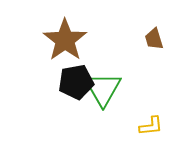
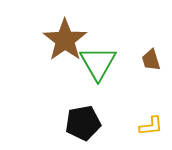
brown trapezoid: moved 3 px left, 21 px down
black pentagon: moved 7 px right, 41 px down
green triangle: moved 5 px left, 26 px up
